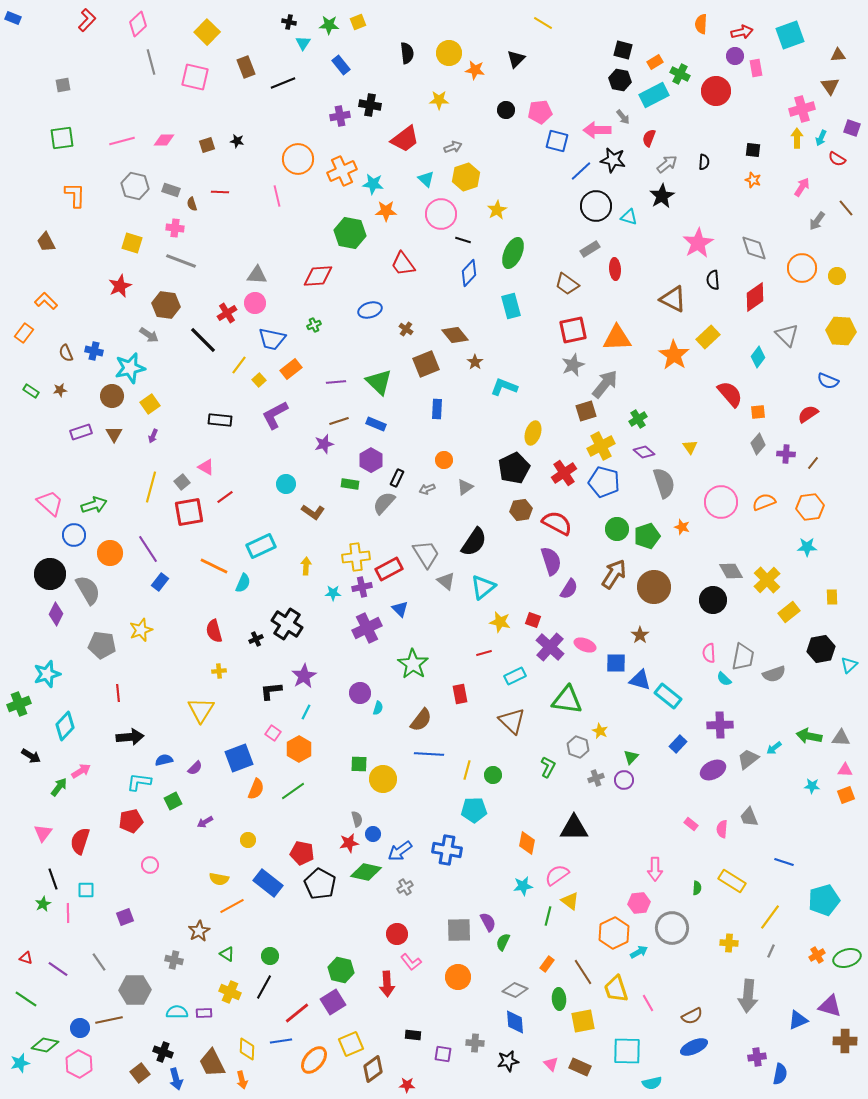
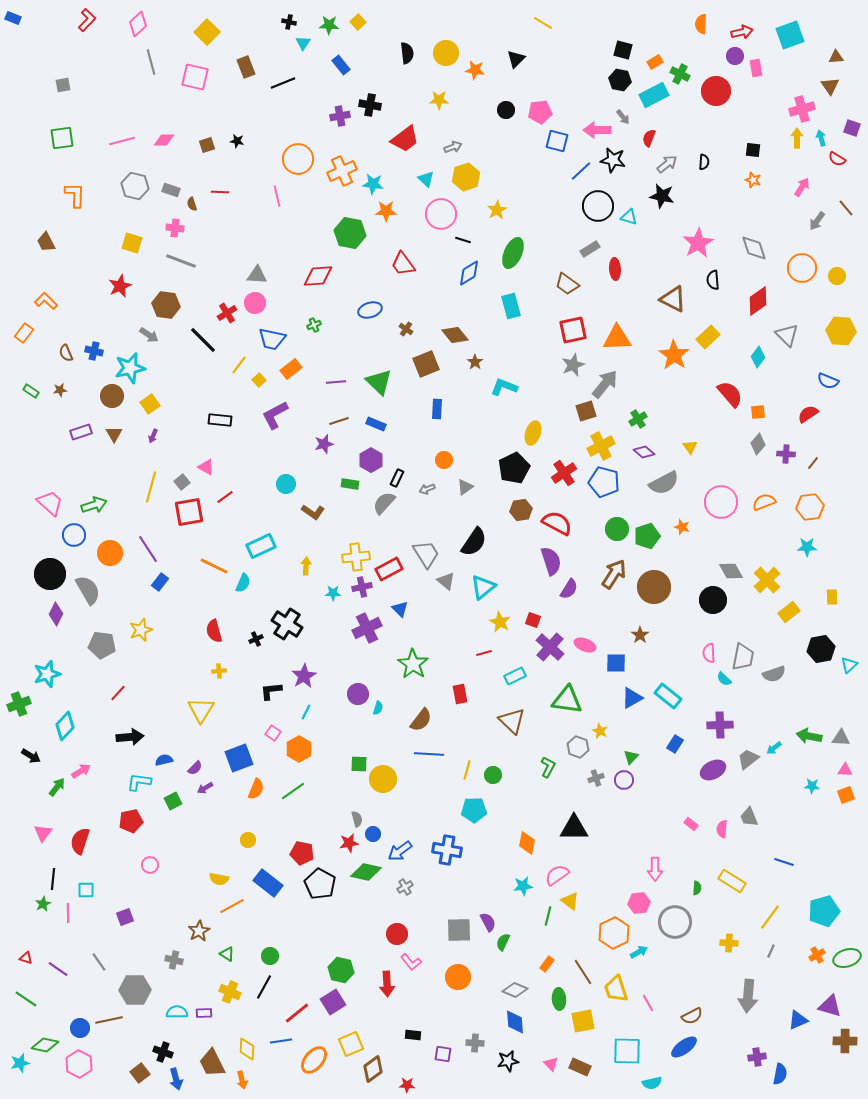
yellow square at (358, 22): rotated 21 degrees counterclockwise
yellow circle at (449, 53): moved 3 px left
brown triangle at (838, 55): moved 2 px left, 2 px down
cyan arrow at (821, 138): rotated 140 degrees clockwise
black star at (662, 196): rotated 30 degrees counterclockwise
black circle at (596, 206): moved 2 px right
blue diamond at (469, 273): rotated 16 degrees clockwise
red diamond at (755, 297): moved 3 px right, 4 px down
gray semicircle at (664, 483): rotated 80 degrees clockwise
yellow star at (500, 622): rotated 15 degrees clockwise
blue triangle at (640, 680): moved 8 px left, 18 px down; rotated 45 degrees counterclockwise
red line at (118, 693): rotated 48 degrees clockwise
purple circle at (360, 693): moved 2 px left, 1 px down
blue rectangle at (678, 744): moved 3 px left; rotated 12 degrees counterclockwise
green arrow at (59, 787): moved 2 px left
purple arrow at (205, 822): moved 34 px up
black line at (53, 879): rotated 25 degrees clockwise
cyan pentagon at (824, 900): moved 11 px down
gray circle at (672, 928): moved 3 px right, 6 px up
blue ellipse at (694, 1047): moved 10 px left; rotated 12 degrees counterclockwise
